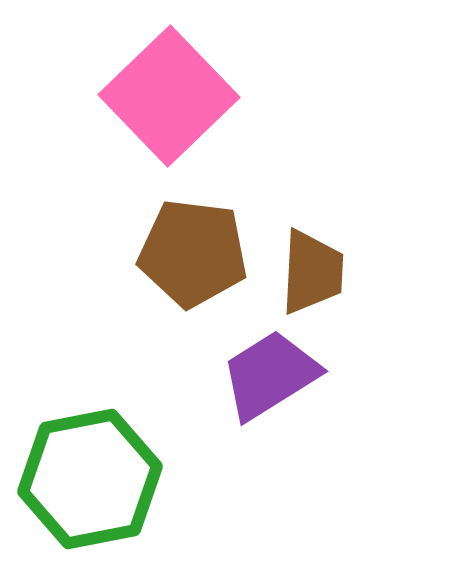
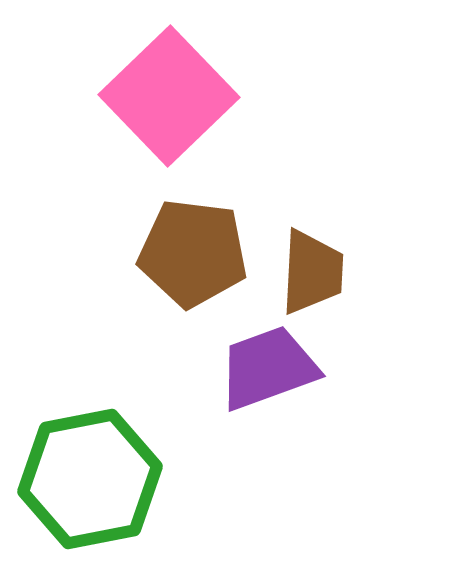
purple trapezoid: moved 2 px left, 7 px up; rotated 12 degrees clockwise
